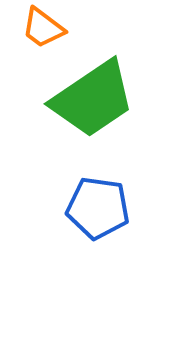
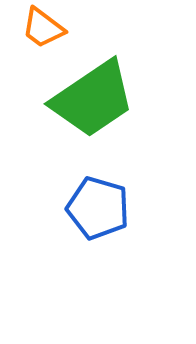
blue pentagon: rotated 8 degrees clockwise
